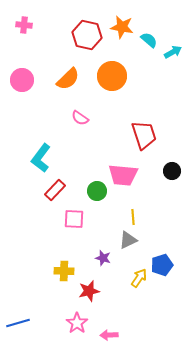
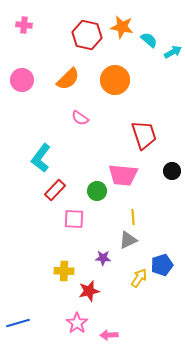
orange circle: moved 3 px right, 4 px down
purple star: rotated 14 degrees counterclockwise
